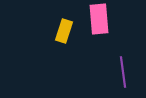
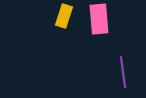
yellow rectangle: moved 15 px up
